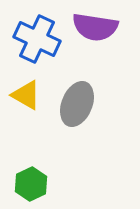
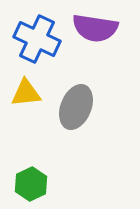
purple semicircle: moved 1 px down
yellow triangle: moved 2 px up; rotated 36 degrees counterclockwise
gray ellipse: moved 1 px left, 3 px down
